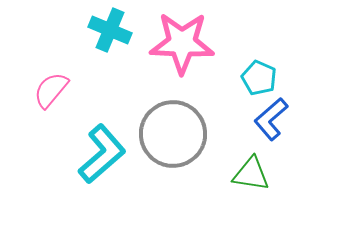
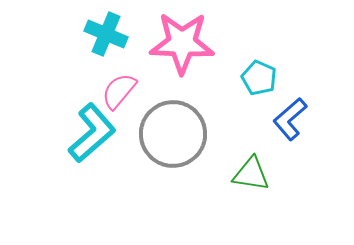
cyan cross: moved 4 px left, 4 px down
pink semicircle: moved 68 px right, 1 px down
blue L-shape: moved 19 px right
cyan L-shape: moved 10 px left, 21 px up
